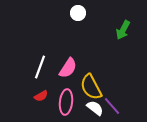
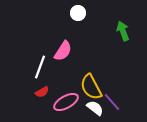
green arrow: moved 1 px down; rotated 132 degrees clockwise
pink semicircle: moved 5 px left, 17 px up
red semicircle: moved 1 px right, 4 px up
pink ellipse: rotated 55 degrees clockwise
purple line: moved 4 px up
